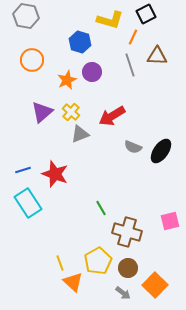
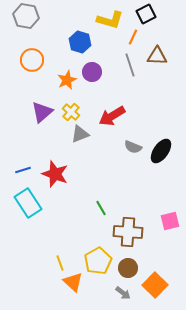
brown cross: moved 1 px right; rotated 12 degrees counterclockwise
